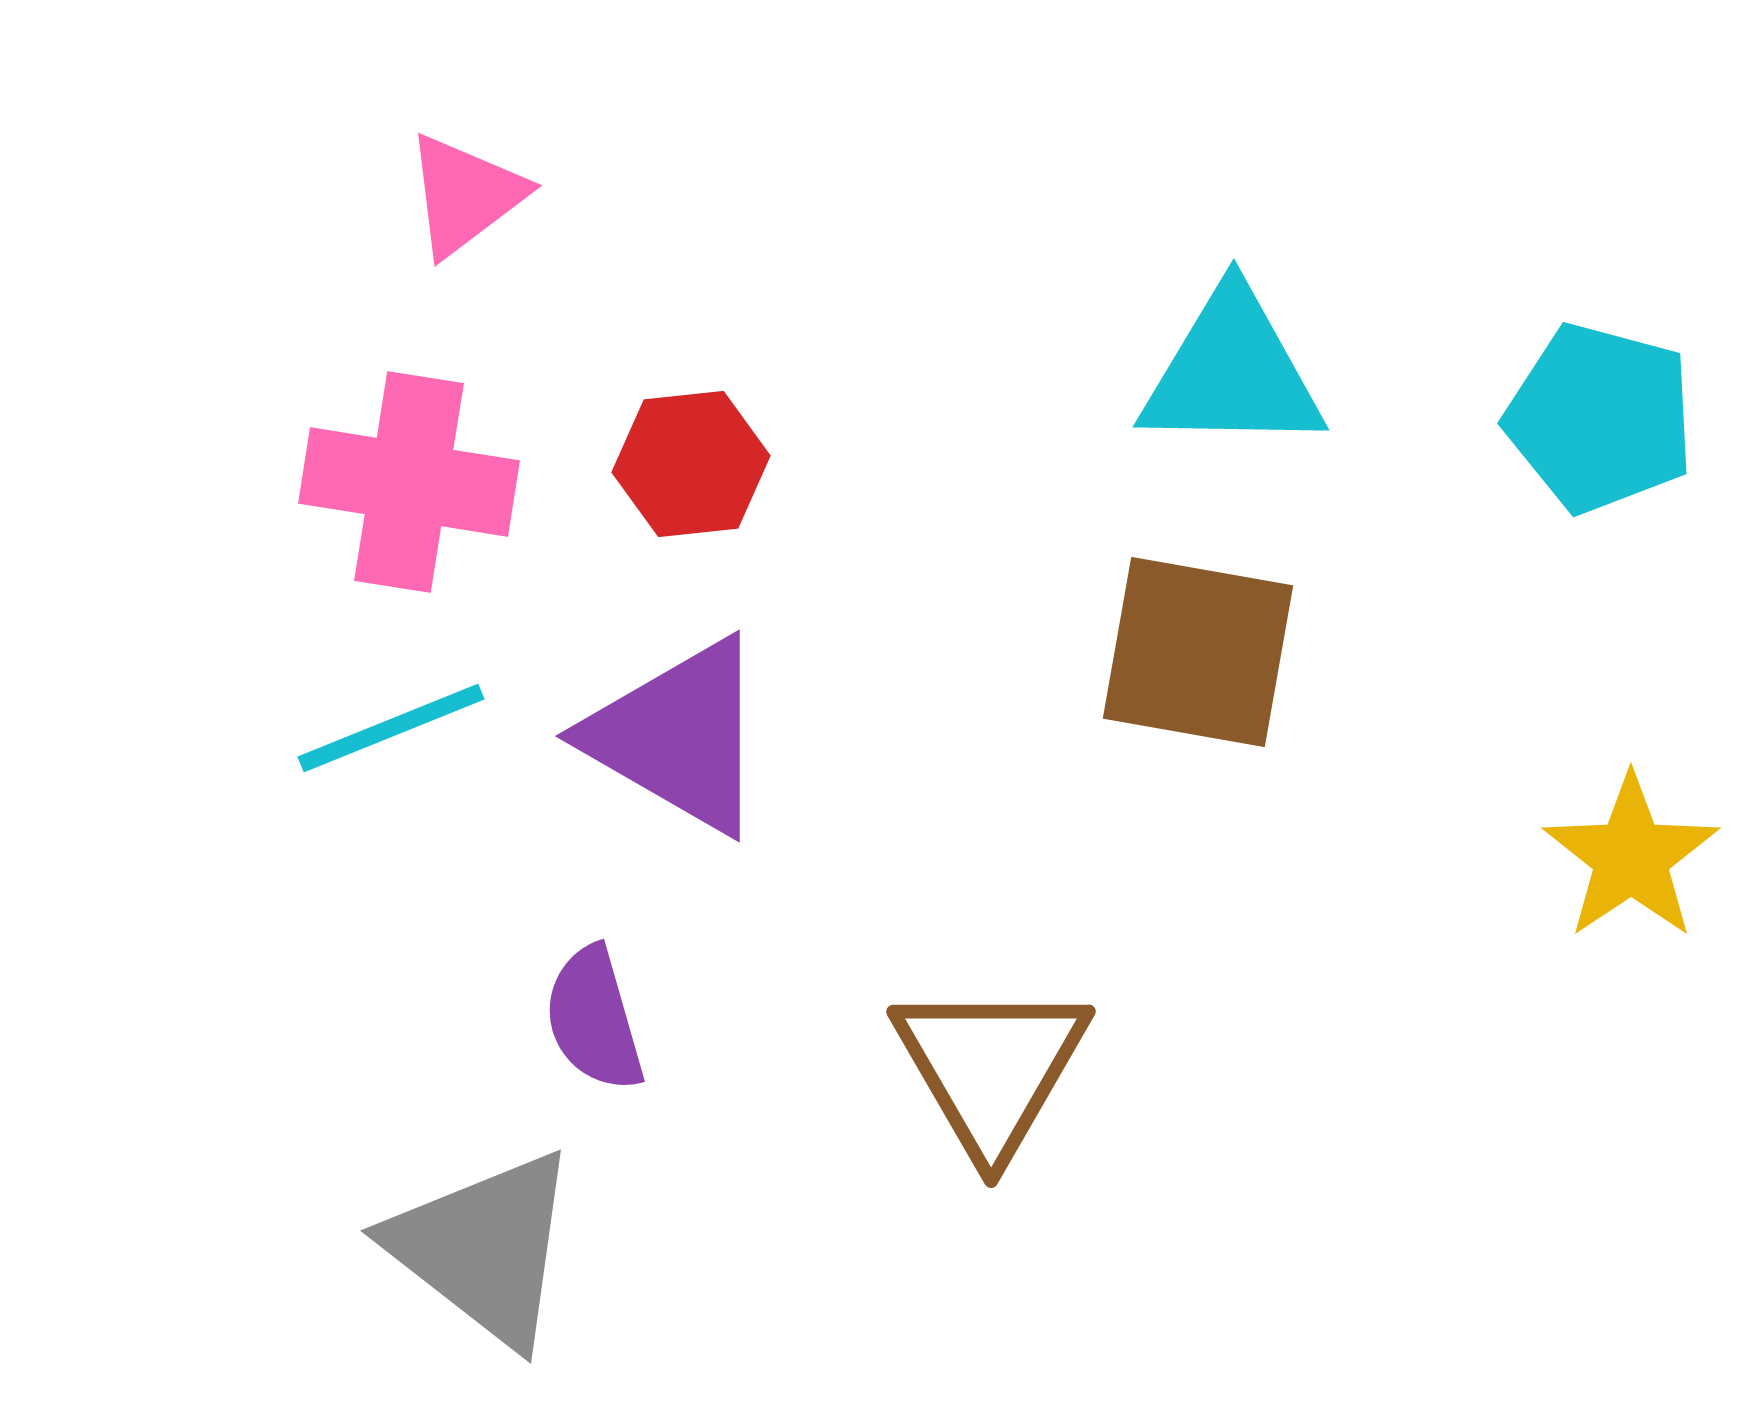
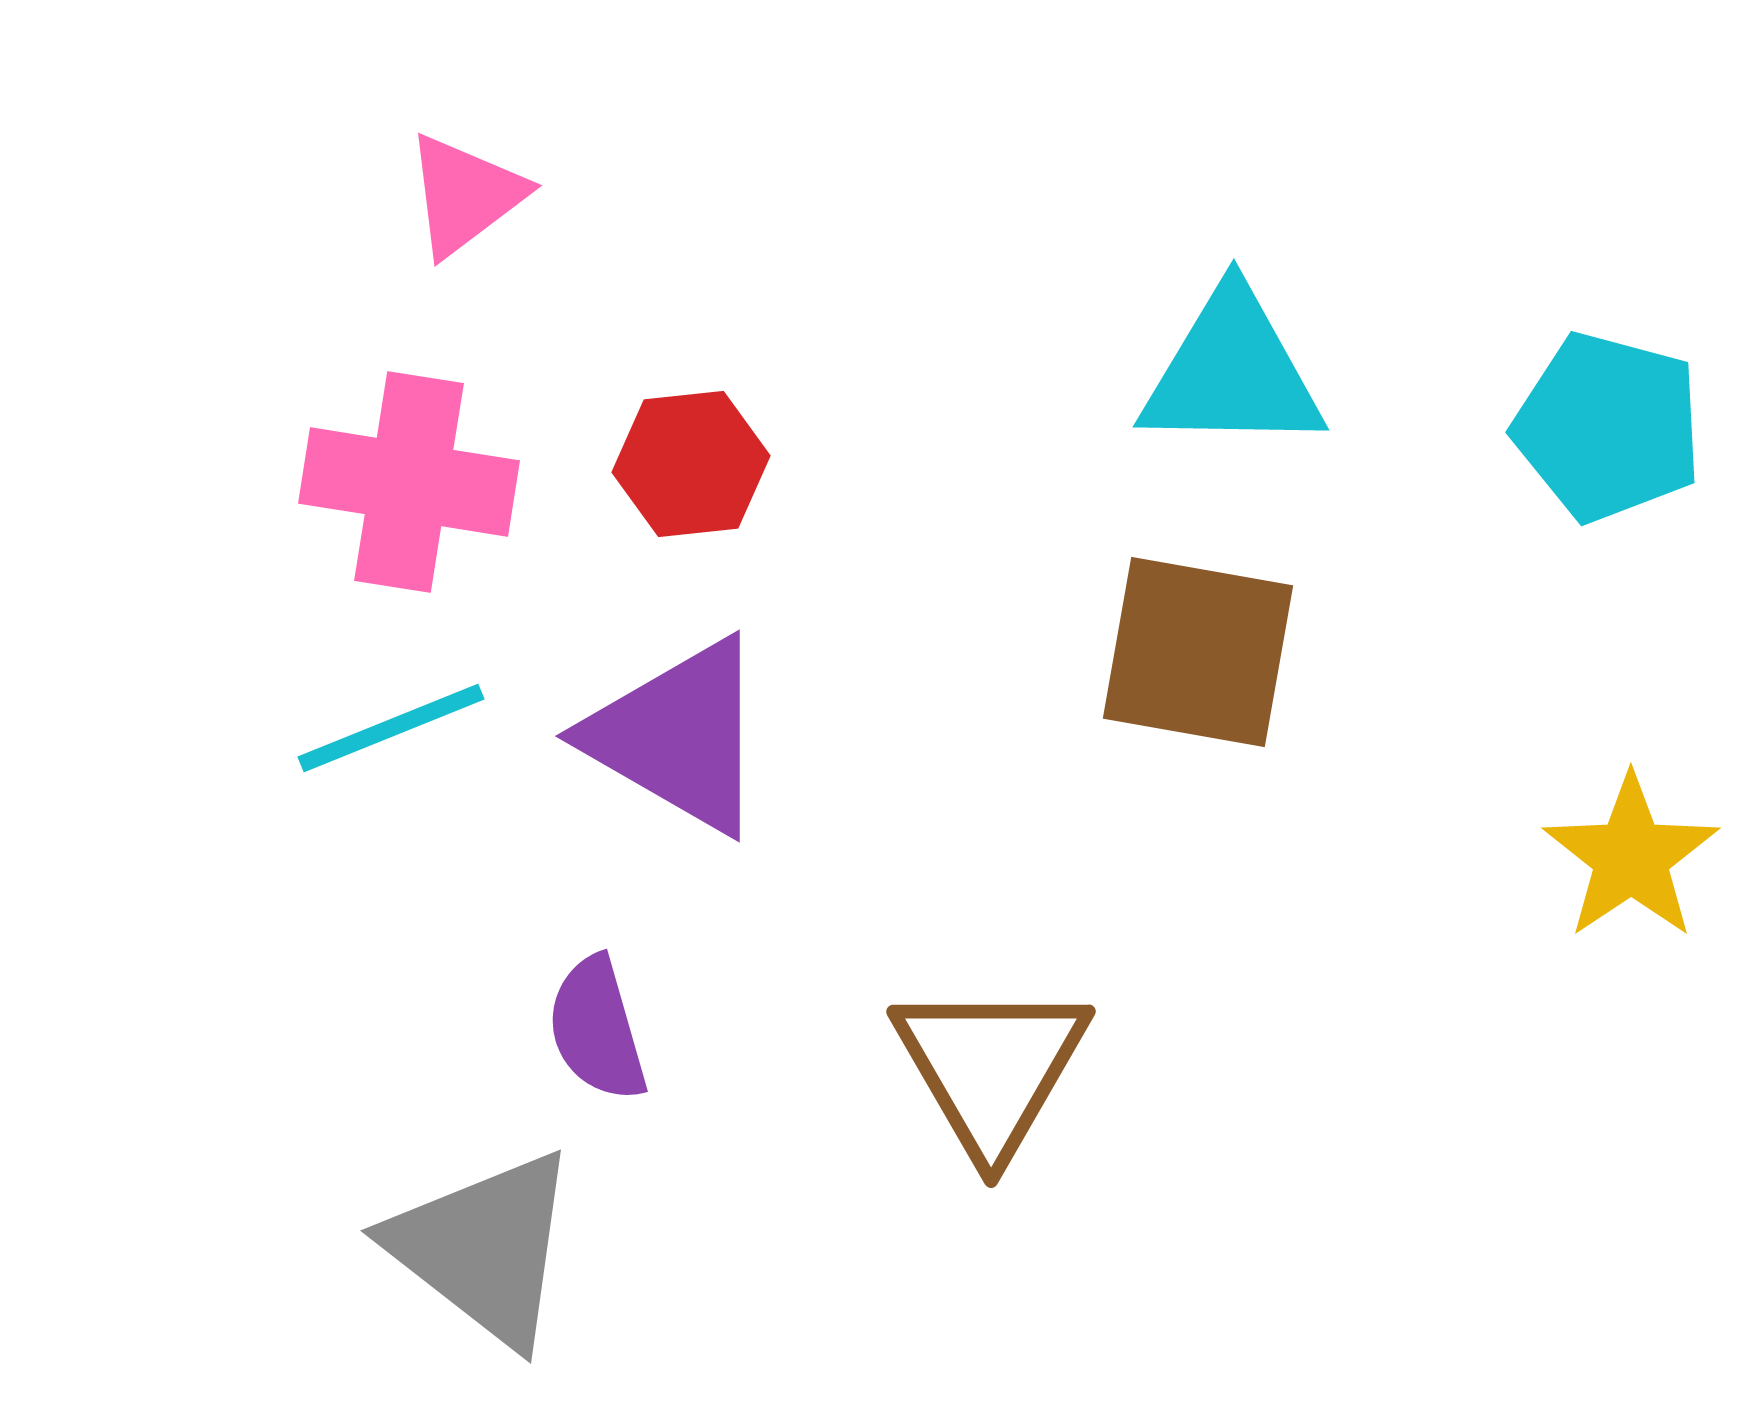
cyan pentagon: moved 8 px right, 9 px down
purple semicircle: moved 3 px right, 10 px down
